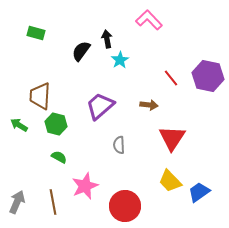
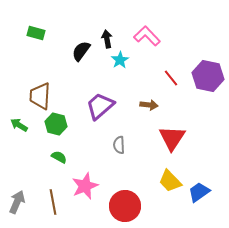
pink L-shape: moved 2 px left, 16 px down
